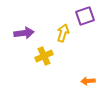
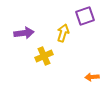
orange arrow: moved 4 px right, 4 px up
